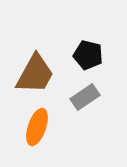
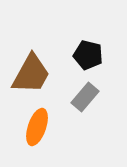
brown trapezoid: moved 4 px left
gray rectangle: rotated 16 degrees counterclockwise
